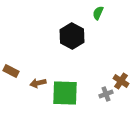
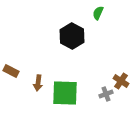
brown arrow: rotated 70 degrees counterclockwise
